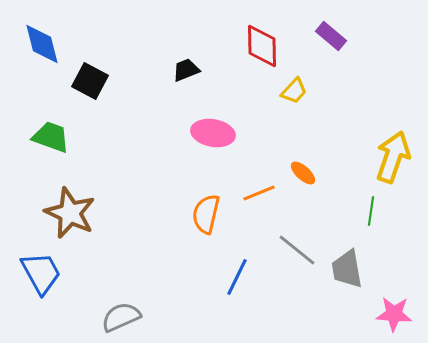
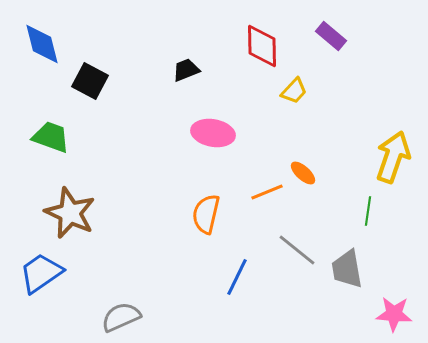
orange line: moved 8 px right, 1 px up
green line: moved 3 px left
blue trapezoid: rotated 96 degrees counterclockwise
